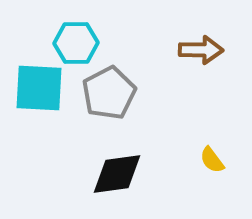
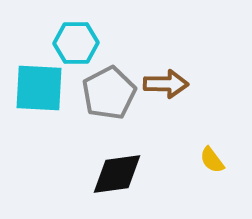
brown arrow: moved 35 px left, 34 px down
